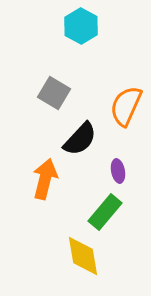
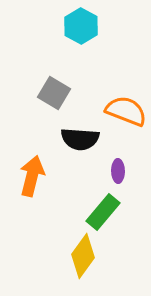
orange semicircle: moved 5 px down; rotated 87 degrees clockwise
black semicircle: rotated 51 degrees clockwise
purple ellipse: rotated 10 degrees clockwise
orange arrow: moved 13 px left, 3 px up
green rectangle: moved 2 px left
yellow diamond: rotated 45 degrees clockwise
